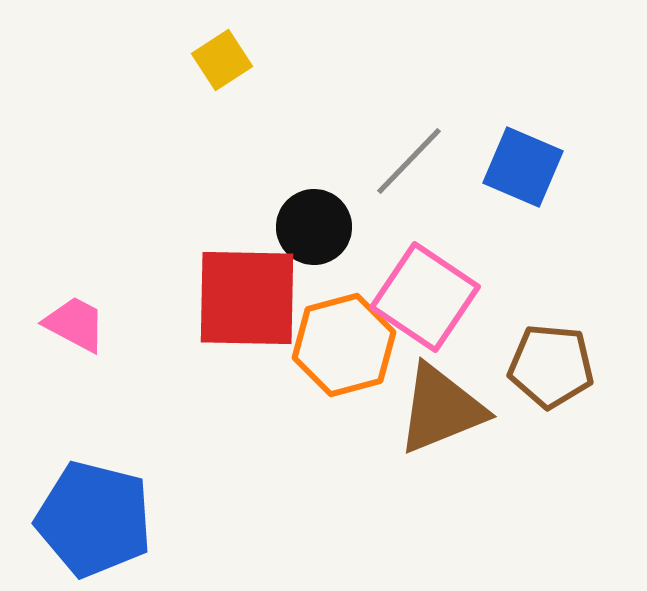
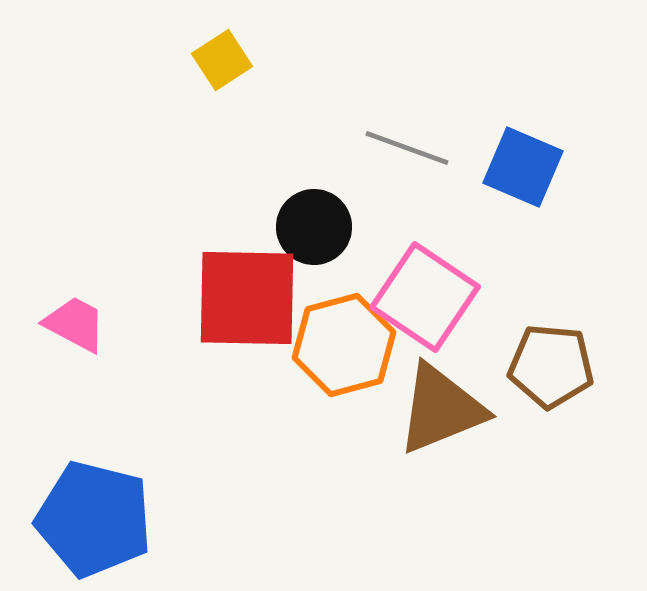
gray line: moved 2 px left, 13 px up; rotated 66 degrees clockwise
